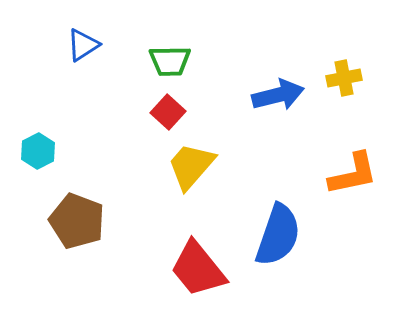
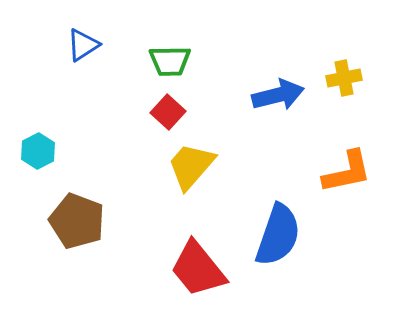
orange L-shape: moved 6 px left, 2 px up
